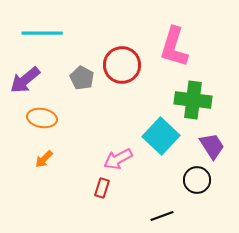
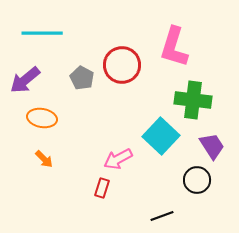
orange arrow: rotated 90 degrees counterclockwise
